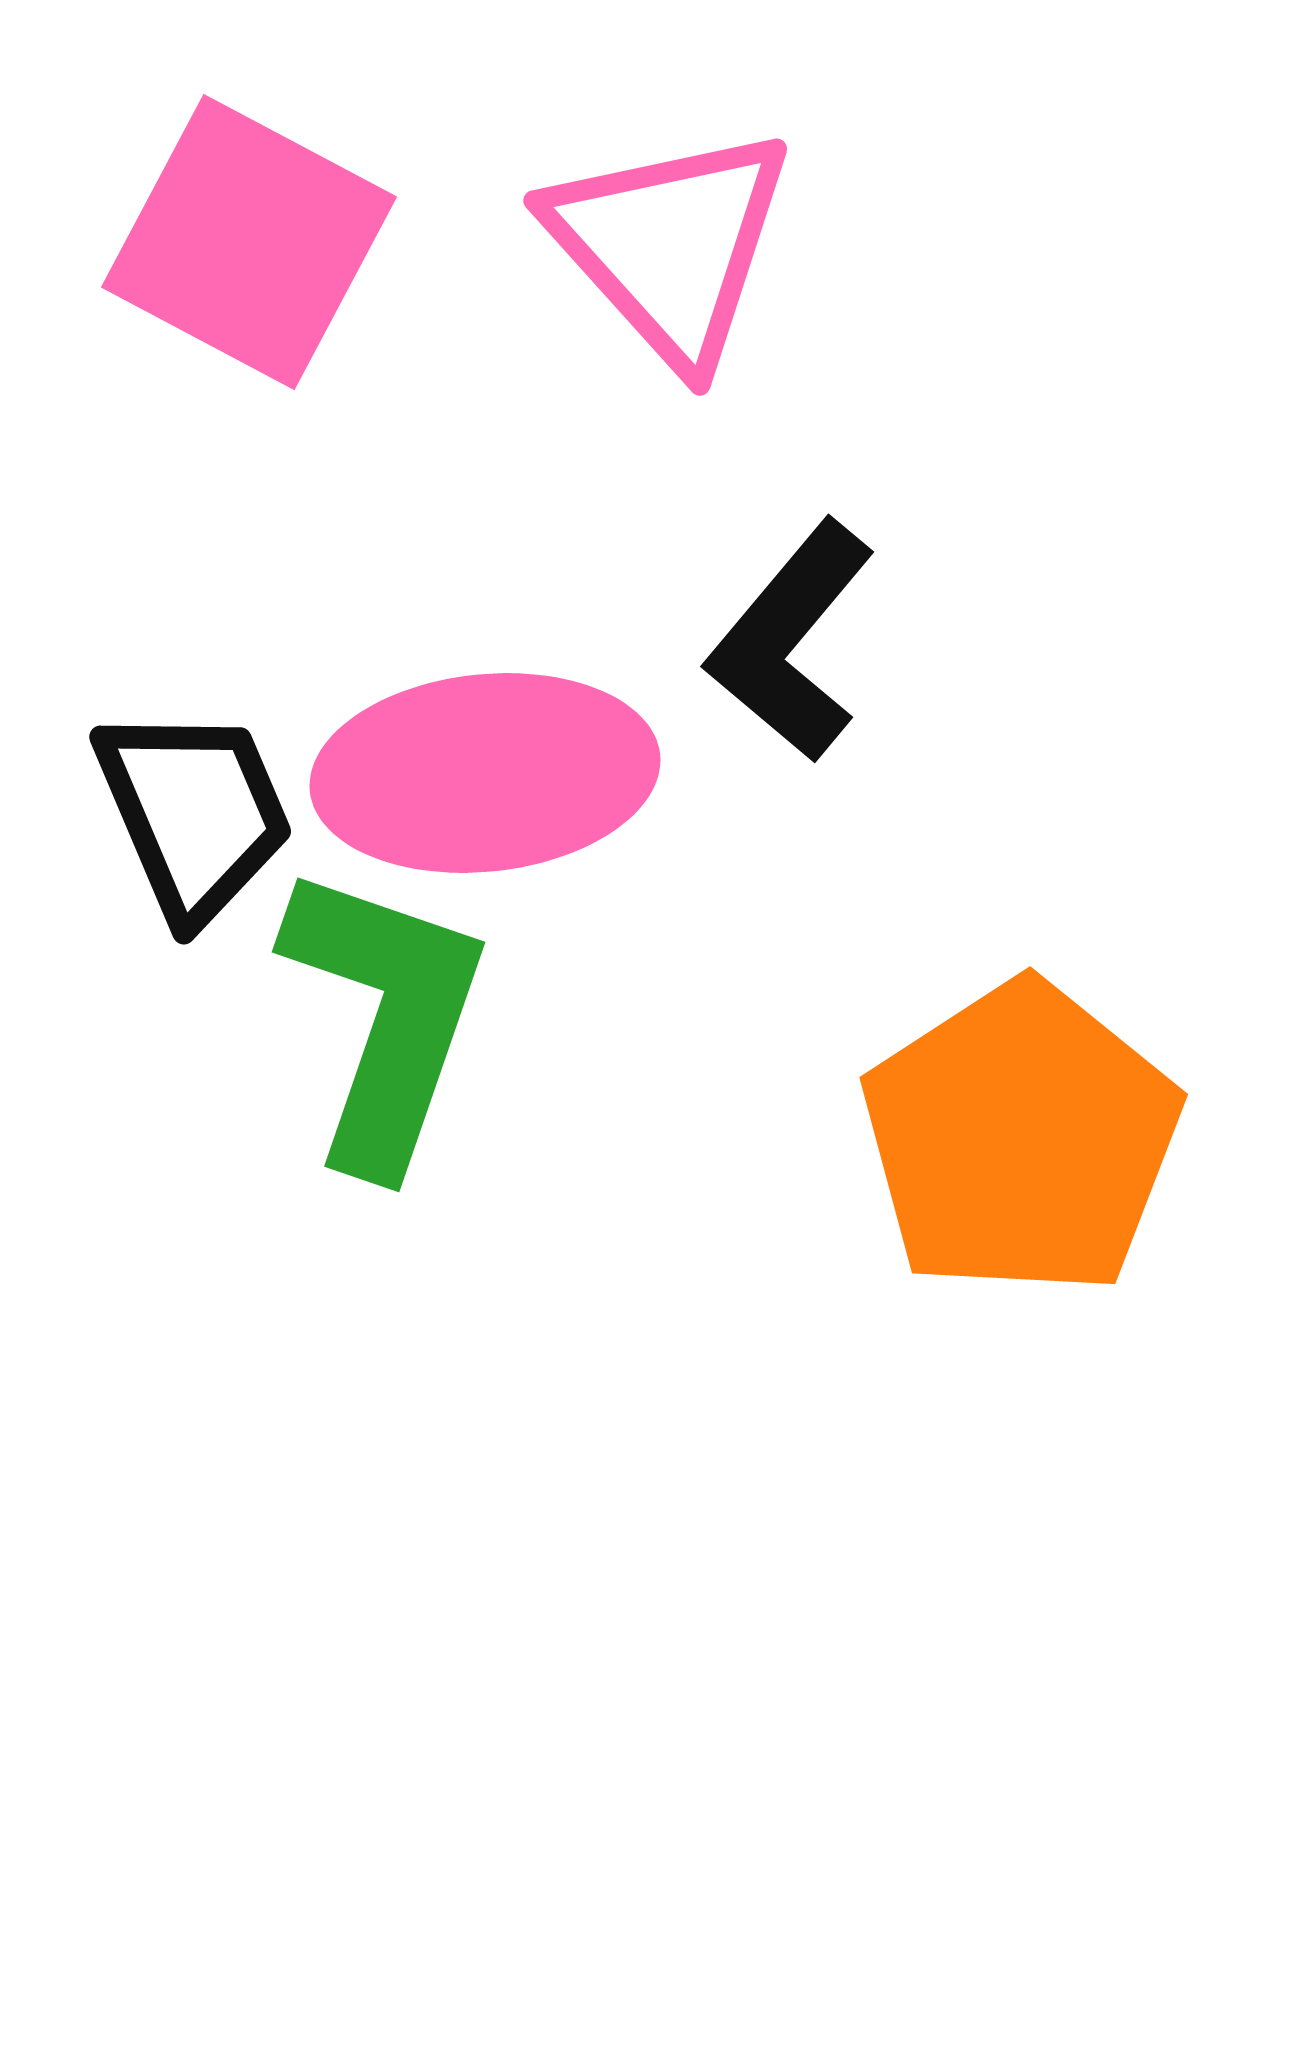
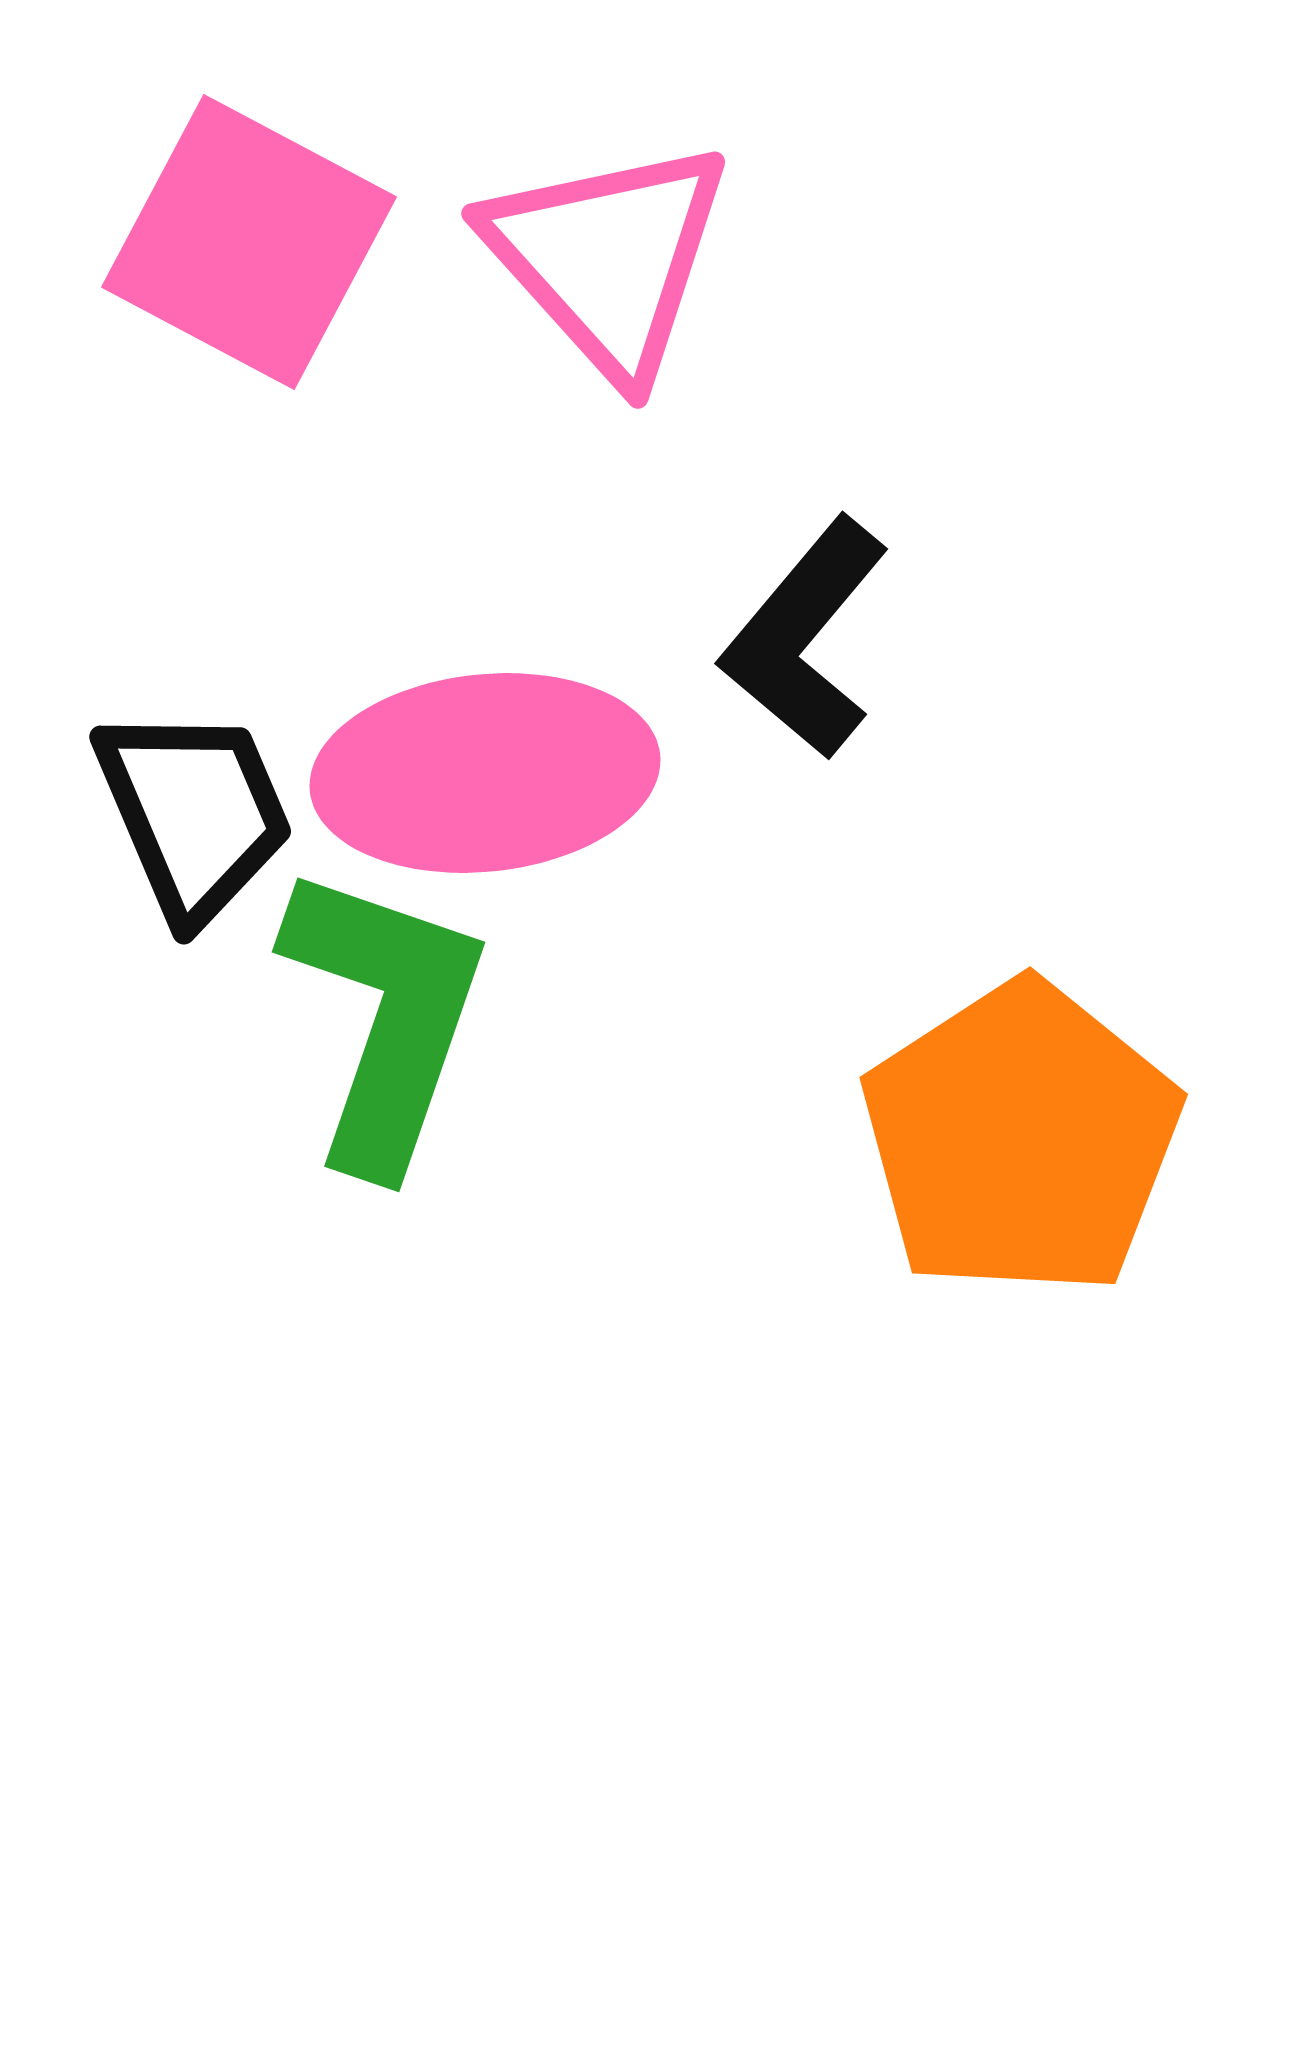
pink triangle: moved 62 px left, 13 px down
black L-shape: moved 14 px right, 3 px up
